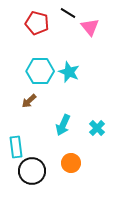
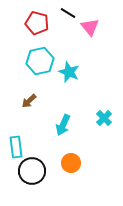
cyan hexagon: moved 10 px up; rotated 12 degrees counterclockwise
cyan cross: moved 7 px right, 10 px up
